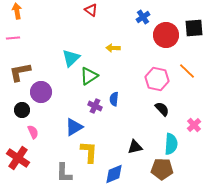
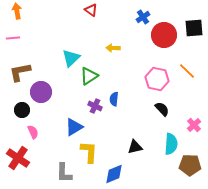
red circle: moved 2 px left
brown pentagon: moved 28 px right, 4 px up
